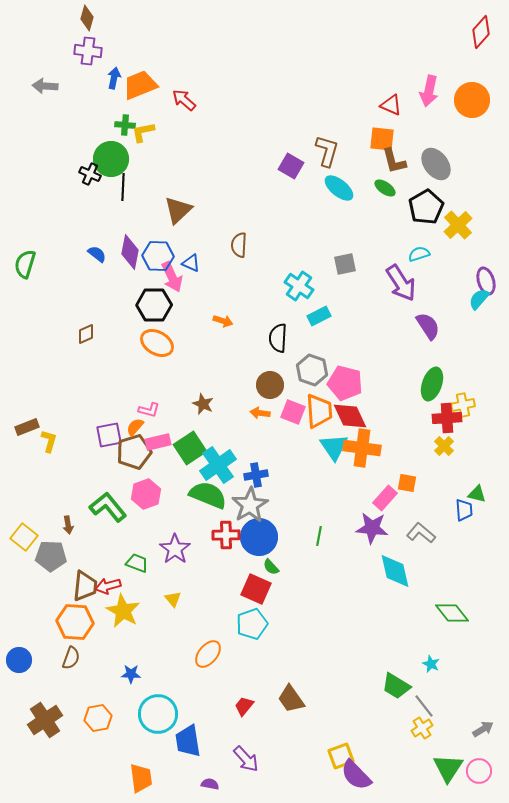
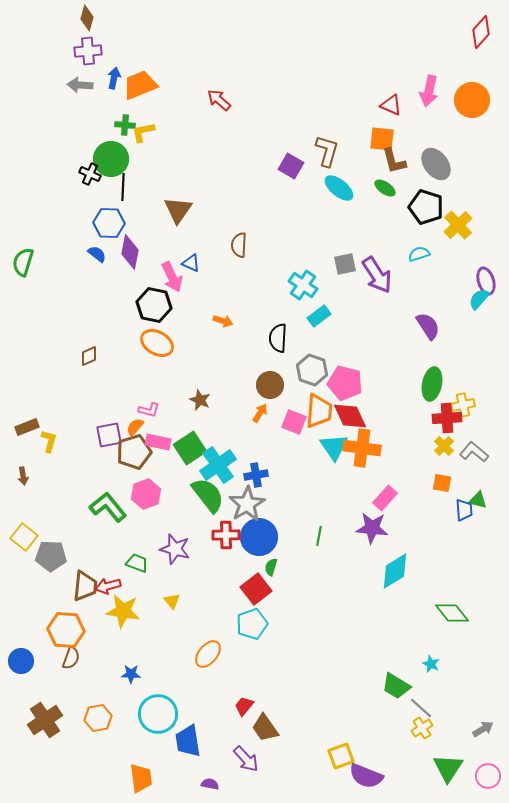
purple cross at (88, 51): rotated 12 degrees counterclockwise
gray arrow at (45, 86): moved 35 px right, 1 px up
red arrow at (184, 100): moved 35 px right
black pentagon at (426, 207): rotated 24 degrees counterclockwise
brown triangle at (178, 210): rotated 12 degrees counterclockwise
blue hexagon at (158, 256): moved 49 px left, 33 px up
green semicircle at (25, 264): moved 2 px left, 2 px up
purple arrow at (401, 283): moved 24 px left, 8 px up
cyan cross at (299, 286): moved 4 px right, 1 px up
black hexagon at (154, 305): rotated 12 degrees clockwise
cyan rectangle at (319, 316): rotated 10 degrees counterclockwise
brown diamond at (86, 334): moved 3 px right, 22 px down
green ellipse at (432, 384): rotated 8 degrees counterclockwise
brown star at (203, 404): moved 3 px left, 4 px up
orange trapezoid at (319, 411): rotated 9 degrees clockwise
pink square at (293, 412): moved 1 px right, 10 px down
orange arrow at (260, 413): rotated 114 degrees clockwise
pink rectangle at (158, 442): rotated 25 degrees clockwise
orange square at (407, 483): moved 35 px right
green triangle at (477, 494): moved 1 px right, 6 px down
green semicircle at (208, 495): rotated 30 degrees clockwise
gray star at (250, 505): moved 3 px left, 1 px up
brown arrow at (68, 525): moved 45 px left, 49 px up
gray L-shape at (421, 533): moved 53 px right, 81 px up
purple star at (175, 549): rotated 20 degrees counterclockwise
green semicircle at (271, 567): rotated 60 degrees clockwise
cyan diamond at (395, 571): rotated 72 degrees clockwise
red square at (256, 589): rotated 28 degrees clockwise
yellow triangle at (173, 599): moved 1 px left, 2 px down
yellow star at (123, 611): rotated 20 degrees counterclockwise
orange hexagon at (75, 622): moved 9 px left, 8 px down
blue circle at (19, 660): moved 2 px right, 1 px down
brown trapezoid at (291, 699): moved 26 px left, 29 px down
gray line at (424, 706): moved 3 px left, 2 px down; rotated 10 degrees counterclockwise
pink circle at (479, 771): moved 9 px right, 5 px down
purple semicircle at (356, 775): moved 10 px right, 1 px down; rotated 24 degrees counterclockwise
